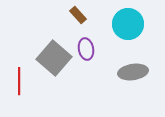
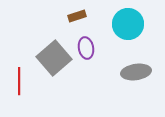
brown rectangle: moved 1 px left, 1 px down; rotated 66 degrees counterclockwise
purple ellipse: moved 1 px up
gray square: rotated 8 degrees clockwise
gray ellipse: moved 3 px right
